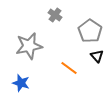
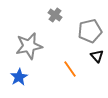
gray pentagon: rotated 25 degrees clockwise
orange line: moved 1 px right, 1 px down; rotated 18 degrees clockwise
blue star: moved 2 px left, 6 px up; rotated 24 degrees clockwise
